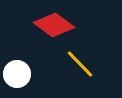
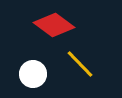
white circle: moved 16 px right
